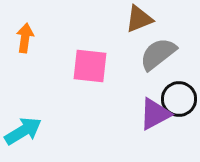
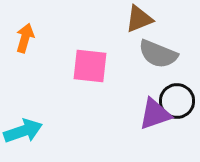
orange arrow: rotated 8 degrees clockwise
gray semicircle: rotated 120 degrees counterclockwise
black circle: moved 2 px left, 2 px down
purple triangle: rotated 9 degrees clockwise
cyan arrow: rotated 12 degrees clockwise
